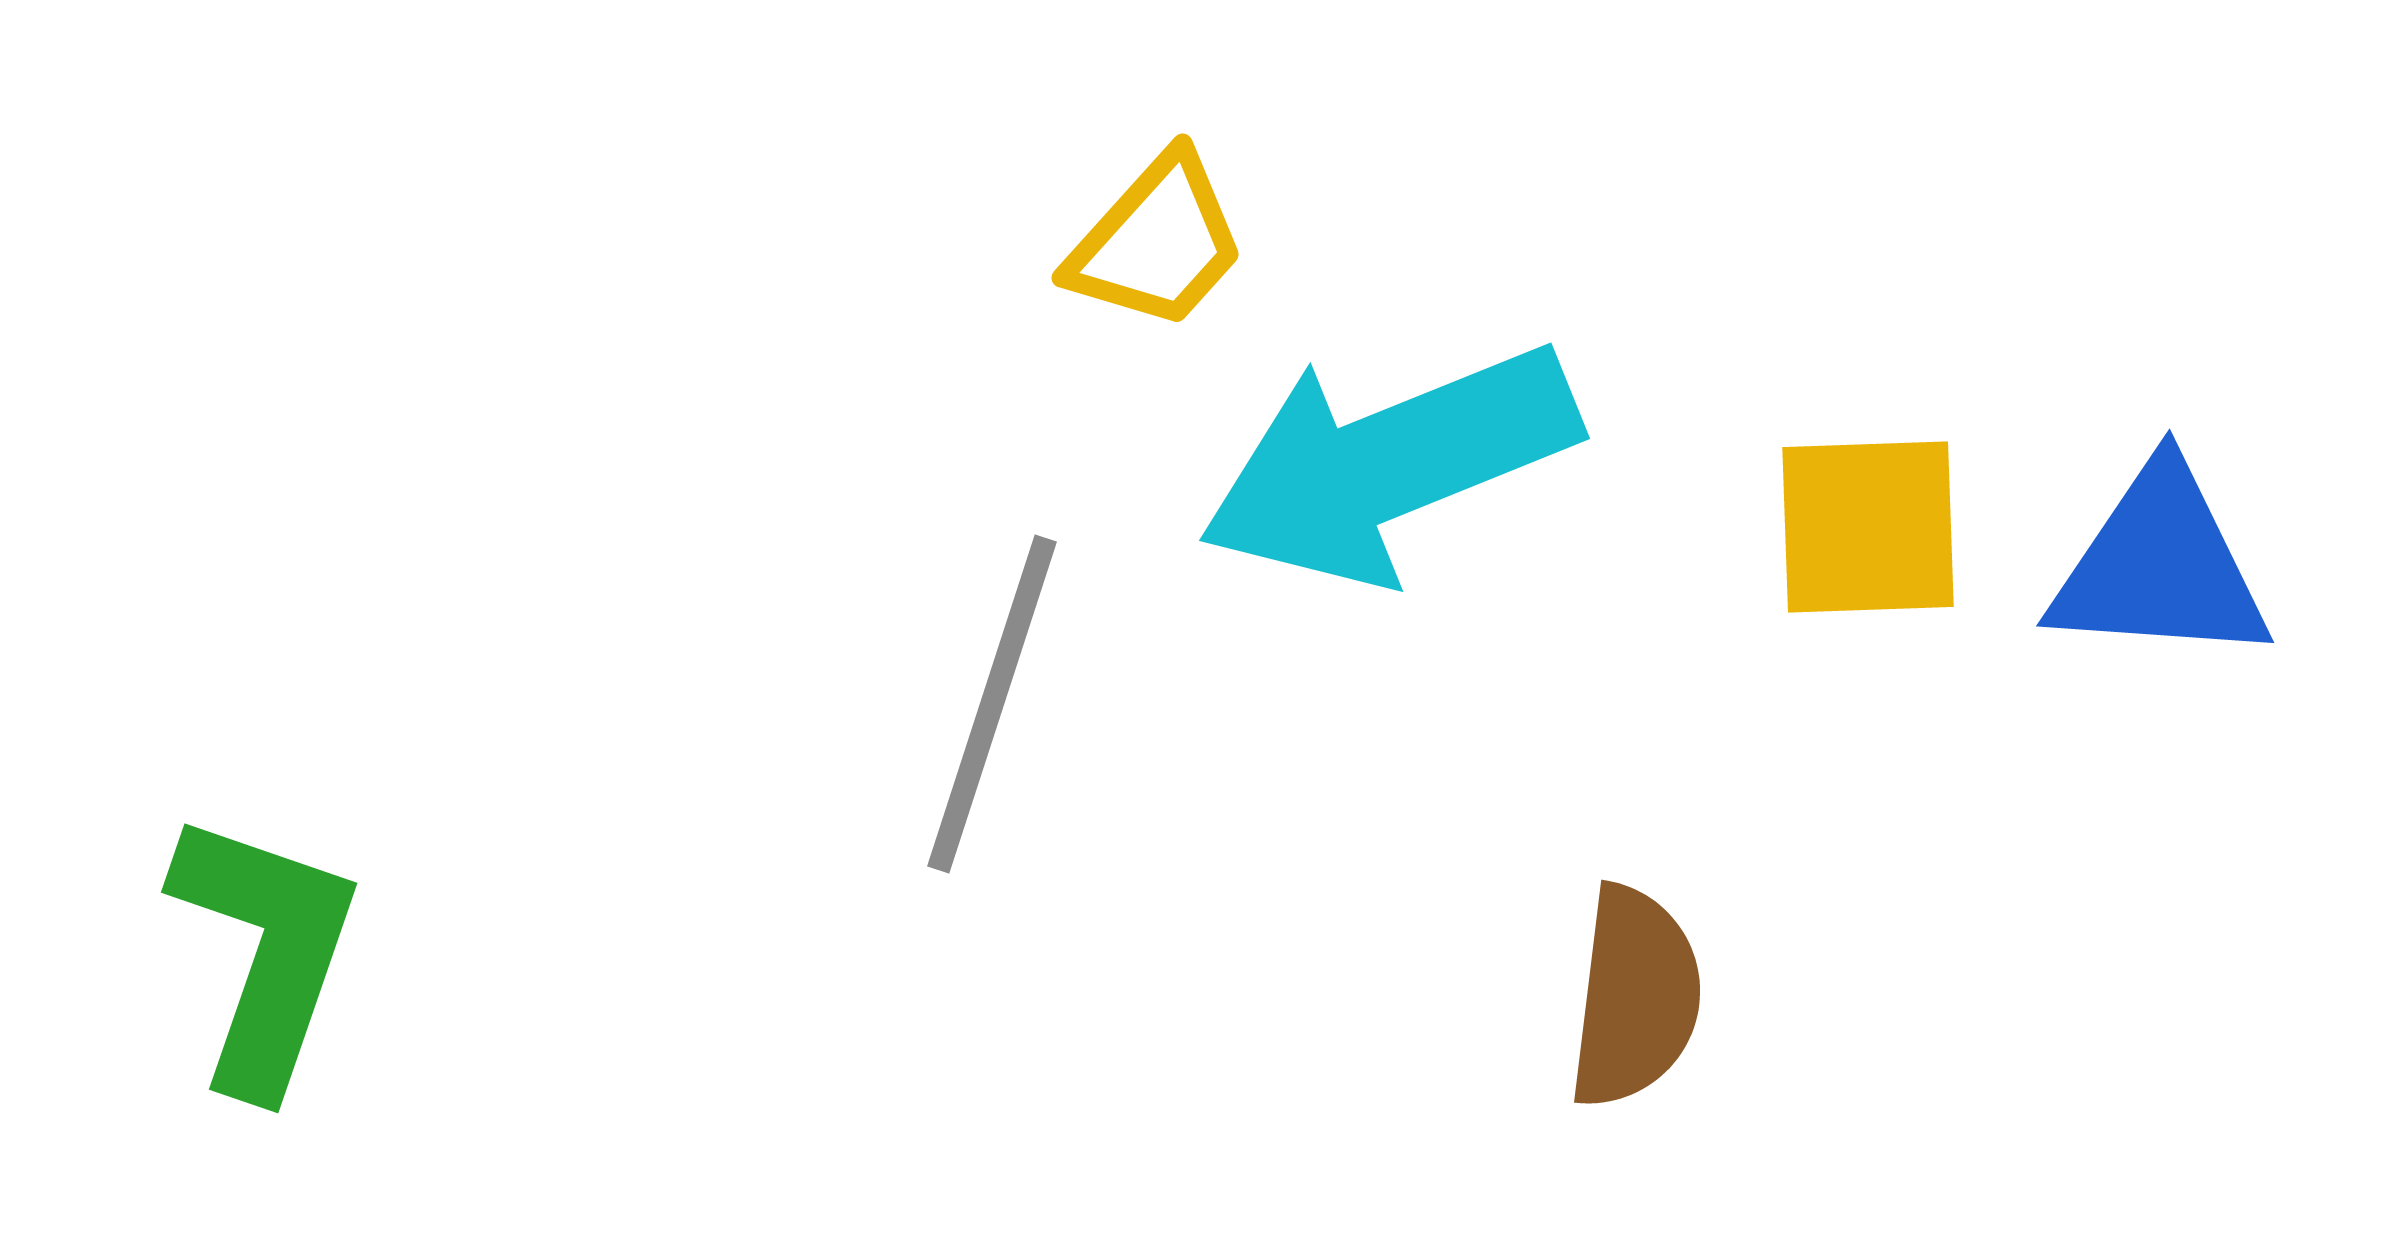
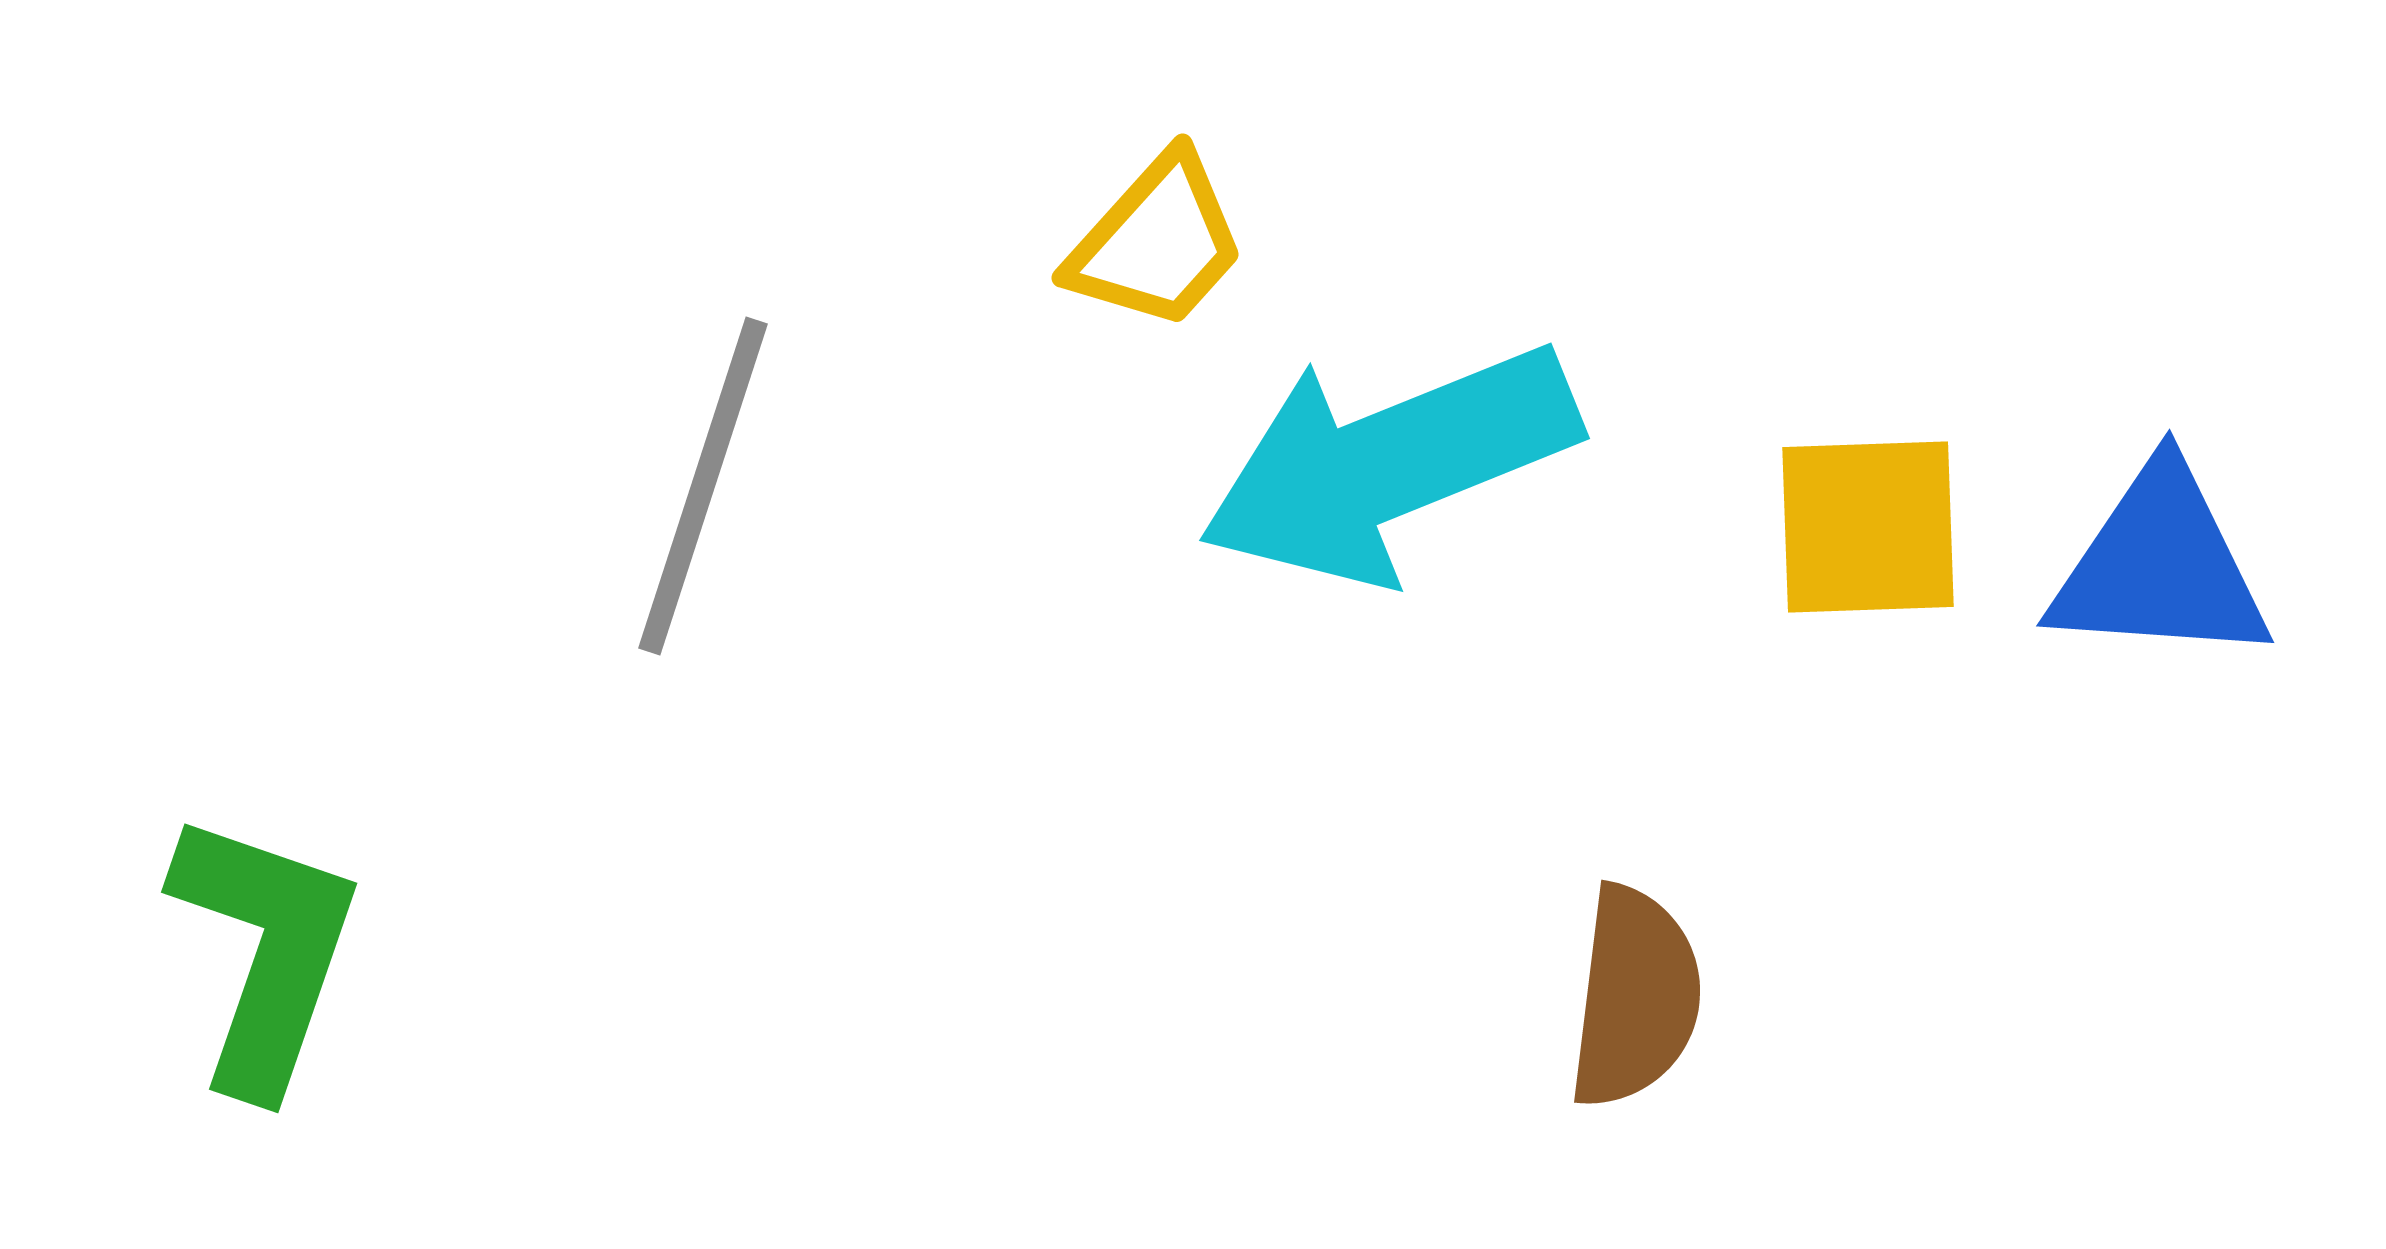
gray line: moved 289 px left, 218 px up
